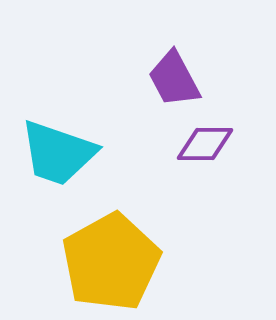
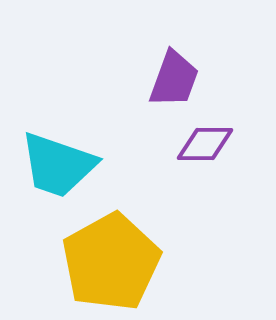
purple trapezoid: rotated 132 degrees counterclockwise
cyan trapezoid: moved 12 px down
